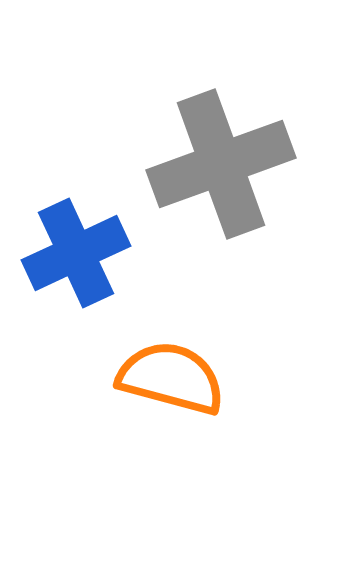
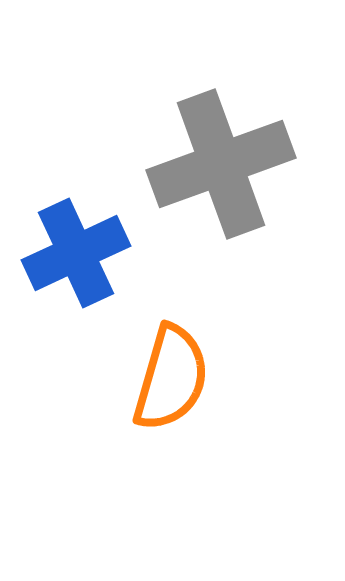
orange semicircle: rotated 91 degrees clockwise
